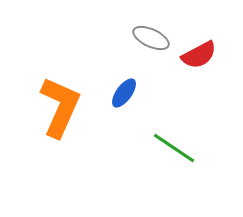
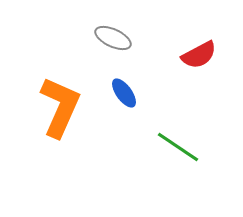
gray ellipse: moved 38 px left
blue ellipse: rotated 72 degrees counterclockwise
green line: moved 4 px right, 1 px up
